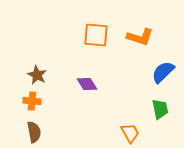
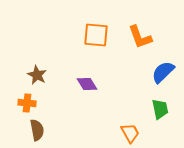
orange L-shape: rotated 52 degrees clockwise
orange cross: moved 5 px left, 2 px down
brown semicircle: moved 3 px right, 2 px up
